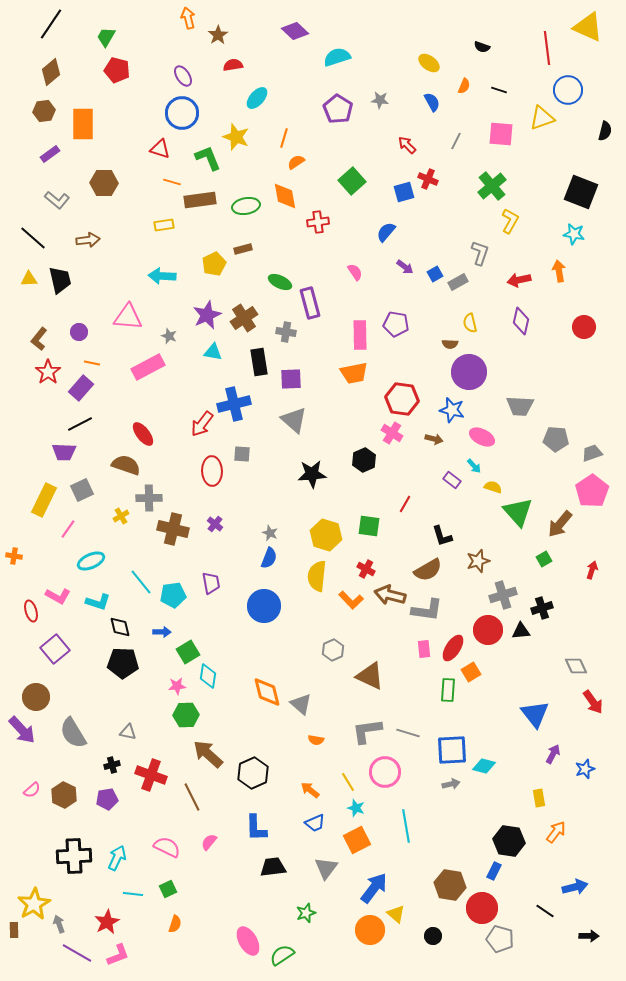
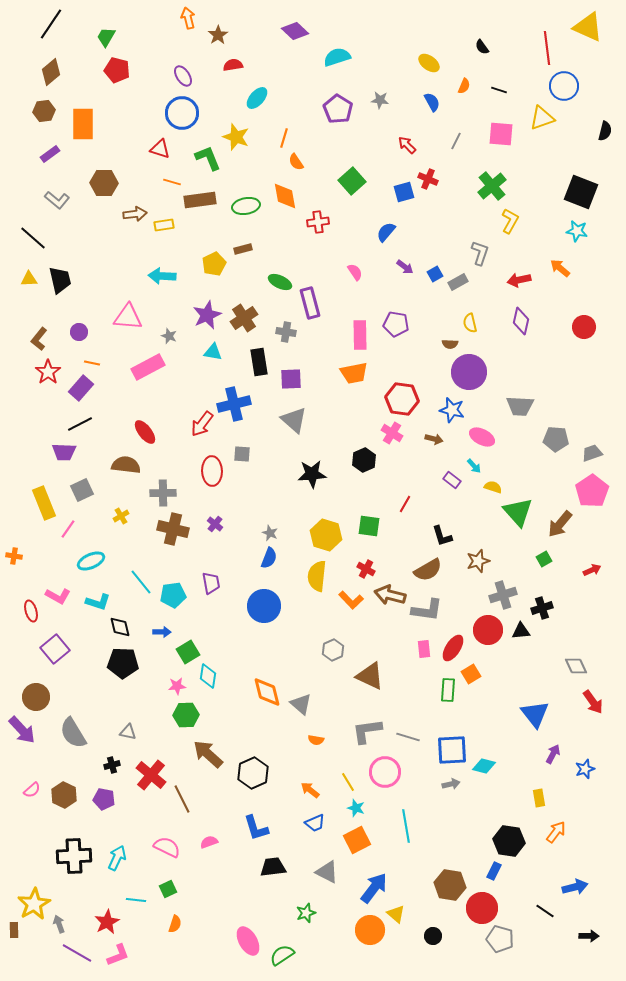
black semicircle at (482, 47): rotated 35 degrees clockwise
blue circle at (568, 90): moved 4 px left, 4 px up
orange semicircle at (296, 162): rotated 90 degrees counterclockwise
cyan star at (574, 234): moved 3 px right, 3 px up
brown arrow at (88, 240): moved 47 px right, 26 px up
orange arrow at (559, 271): moved 1 px right, 3 px up; rotated 40 degrees counterclockwise
red ellipse at (143, 434): moved 2 px right, 2 px up
brown semicircle at (126, 465): rotated 12 degrees counterclockwise
gray cross at (149, 498): moved 14 px right, 5 px up
yellow rectangle at (44, 500): moved 3 px down; rotated 48 degrees counterclockwise
red arrow at (592, 570): rotated 48 degrees clockwise
orange square at (471, 672): moved 2 px down
gray line at (408, 733): moved 4 px down
red cross at (151, 775): rotated 20 degrees clockwise
brown line at (192, 797): moved 10 px left, 2 px down
purple pentagon at (107, 799): moved 3 px left; rotated 20 degrees clockwise
blue L-shape at (256, 828): rotated 16 degrees counterclockwise
pink semicircle at (209, 842): rotated 30 degrees clockwise
gray triangle at (326, 868): moved 1 px right, 4 px down; rotated 40 degrees counterclockwise
cyan line at (133, 894): moved 3 px right, 6 px down
